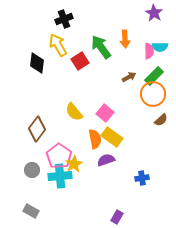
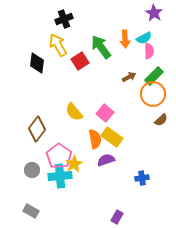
cyan semicircle: moved 16 px left, 9 px up; rotated 28 degrees counterclockwise
